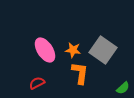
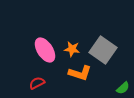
orange star: moved 1 px left, 1 px up
orange L-shape: rotated 100 degrees clockwise
